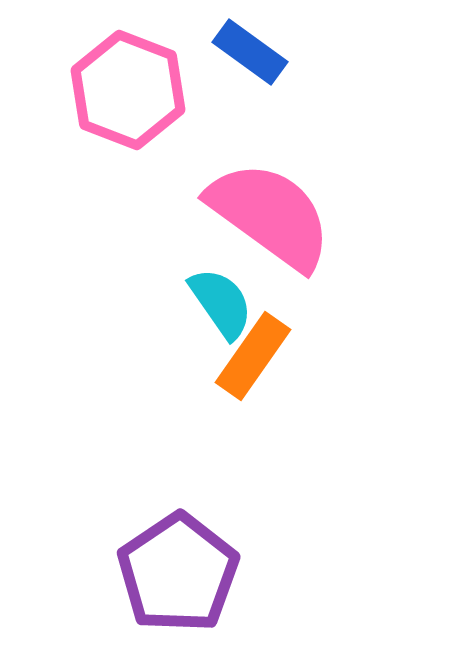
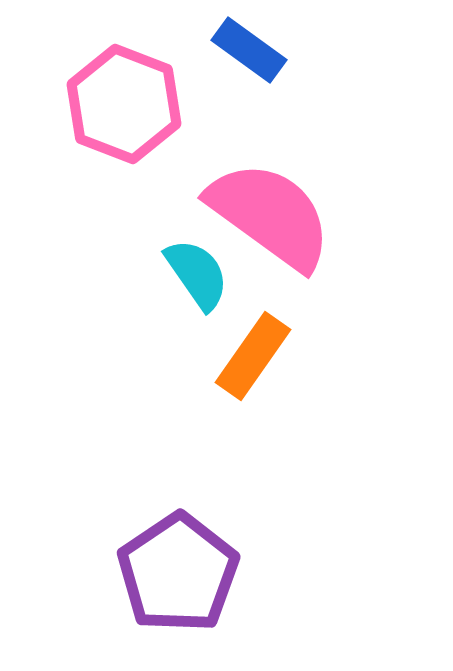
blue rectangle: moved 1 px left, 2 px up
pink hexagon: moved 4 px left, 14 px down
cyan semicircle: moved 24 px left, 29 px up
